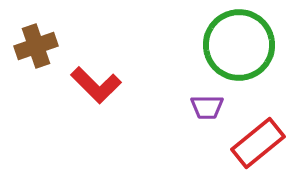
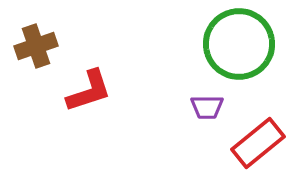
green circle: moved 1 px up
red L-shape: moved 7 px left, 6 px down; rotated 63 degrees counterclockwise
